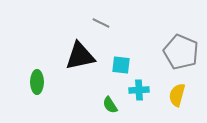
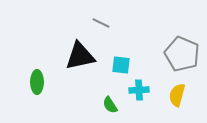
gray pentagon: moved 1 px right, 2 px down
